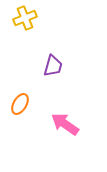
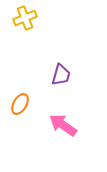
purple trapezoid: moved 8 px right, 9 px down
pink arrow: moved 2 px left, 1 px down
